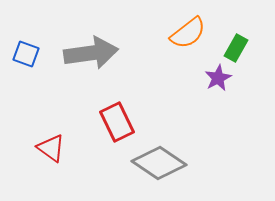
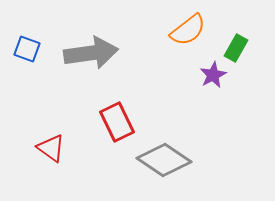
orange semicircle: moved 3 px up
blue square: moved 1 px right, 5 px up
purple star: moved 5 px left, 3 px up
gray diamond: moved 5 px right, 3 px up
